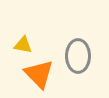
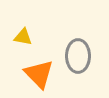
yellow triangle: moved 8 px up
